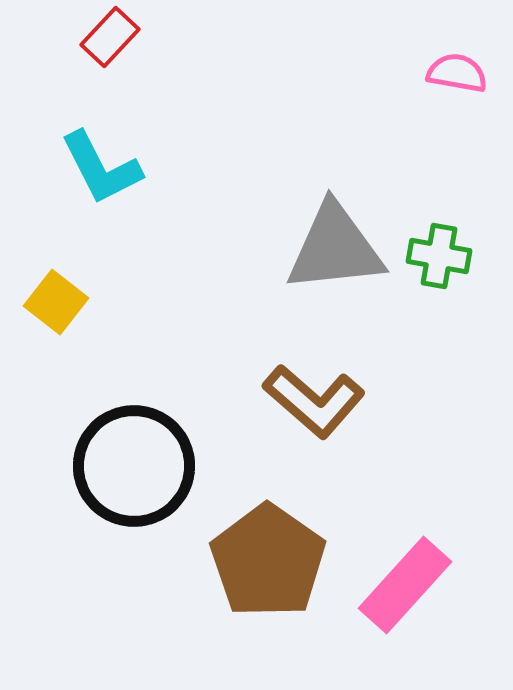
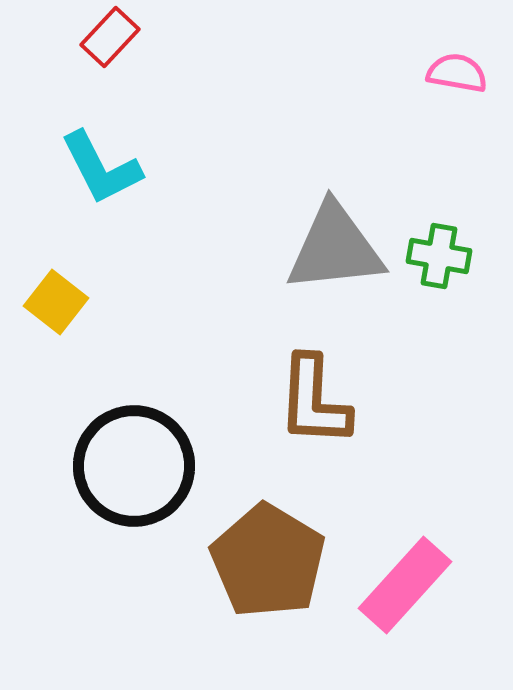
brown L-shape: rotated 52 degrees clockwise
brown pentagon: rotated 4 degrees counterclockwise
